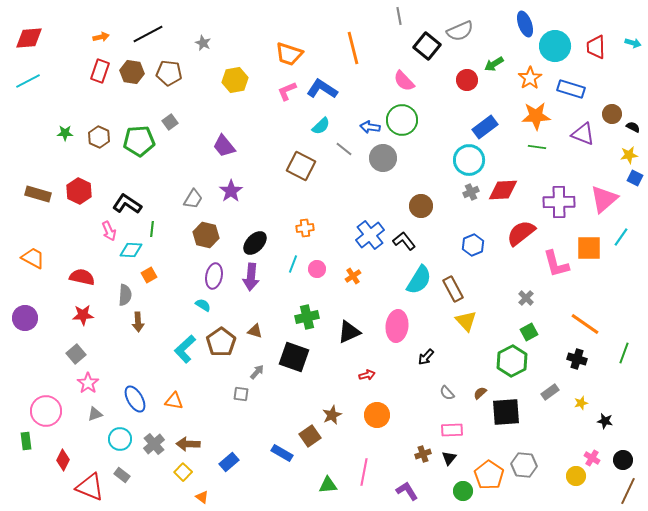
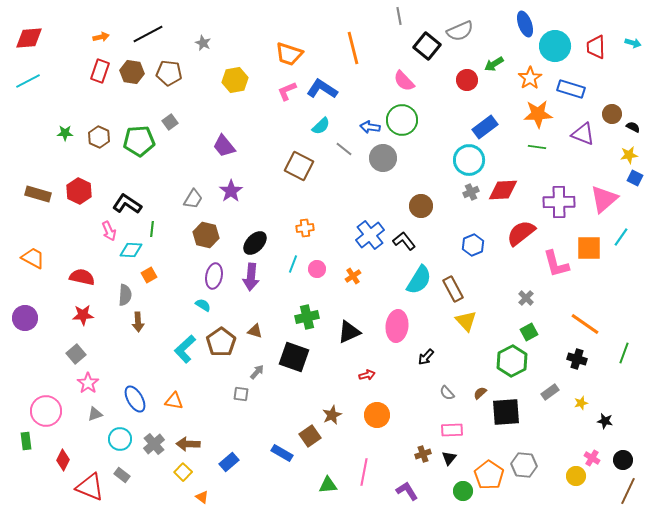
orange star at (536, 116): moved 2 px right, 2 px up
brown square at (301, 166): moved 2 px left
